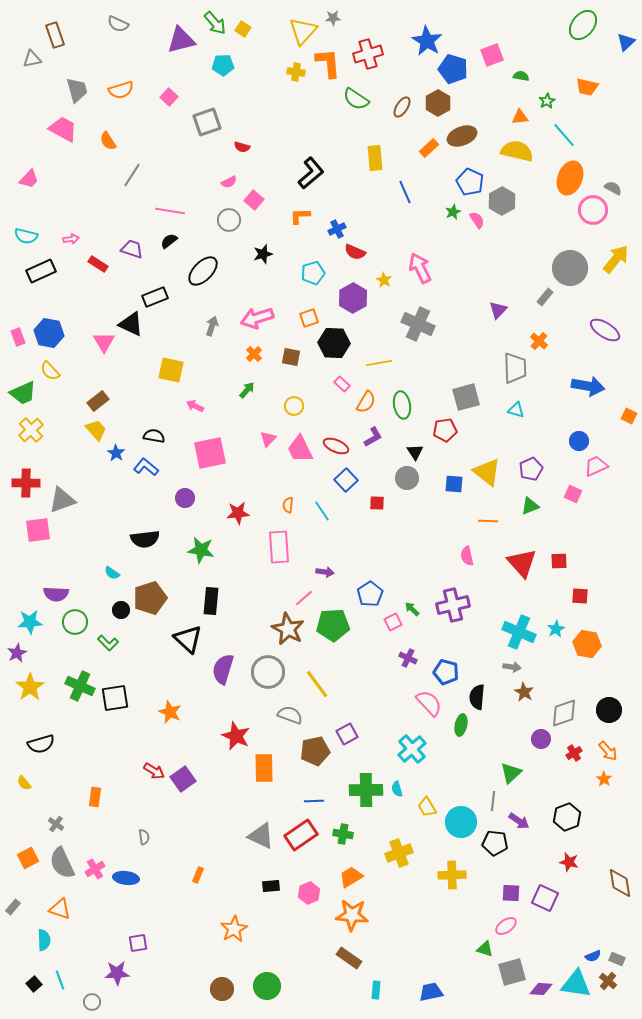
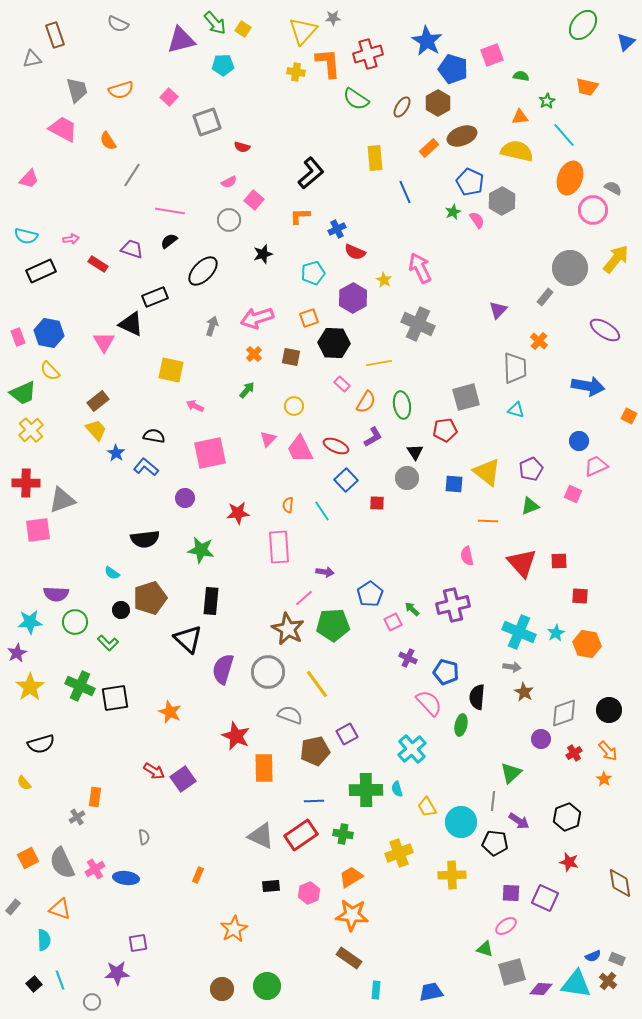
cyan star at (556, 629): moved 4 px down
gray cross at (56, 824): moved 21 px right, 7 px up; rotated 21 degrees clockwise
